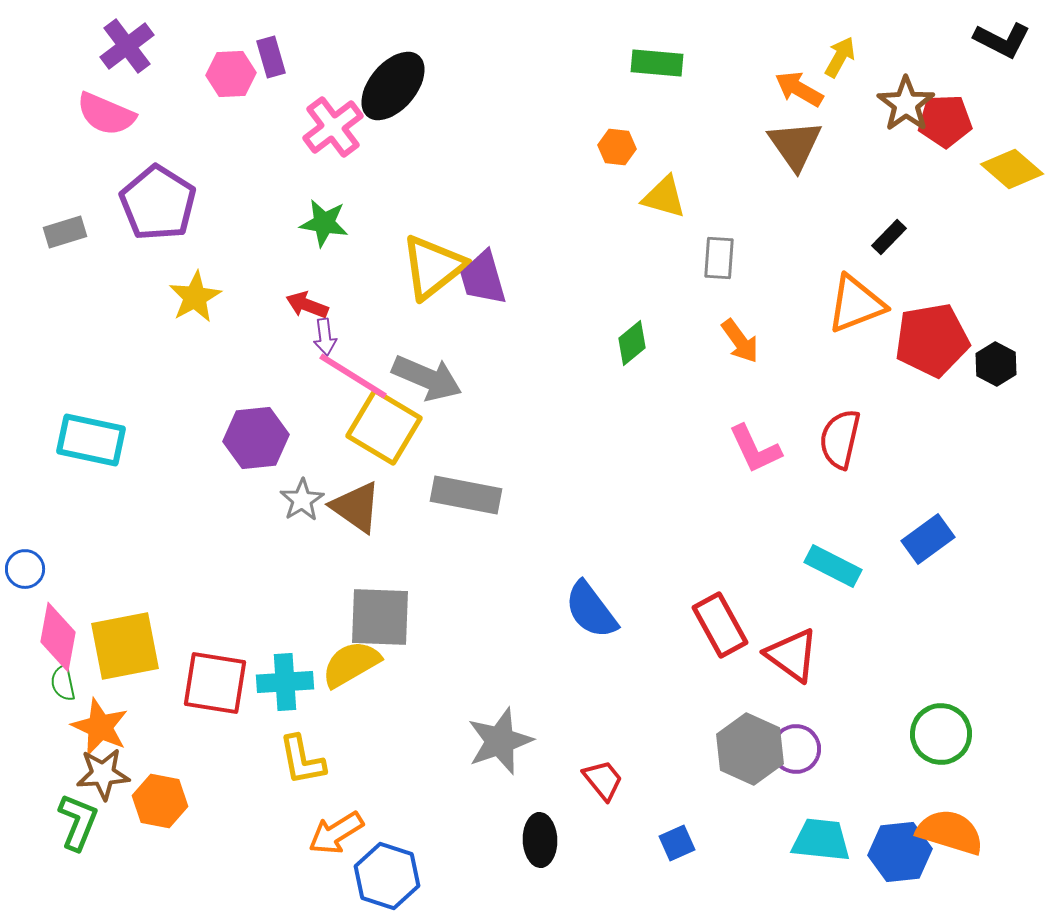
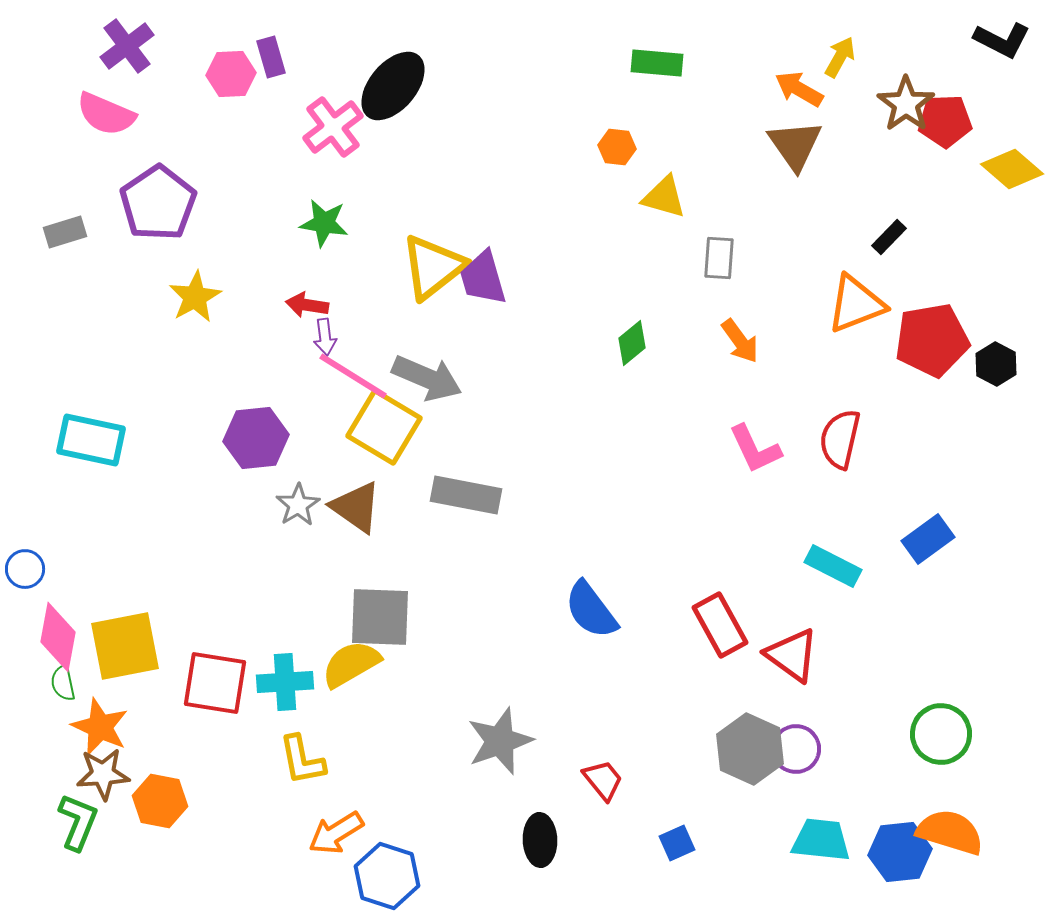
purple pentagon at (158, 203): rotated 6 degrees clockwise
red arrow at (307, 305): rotated 12 degrees counterclockwise
gray star at (302, 500): moved 4 px left, 5 px down
